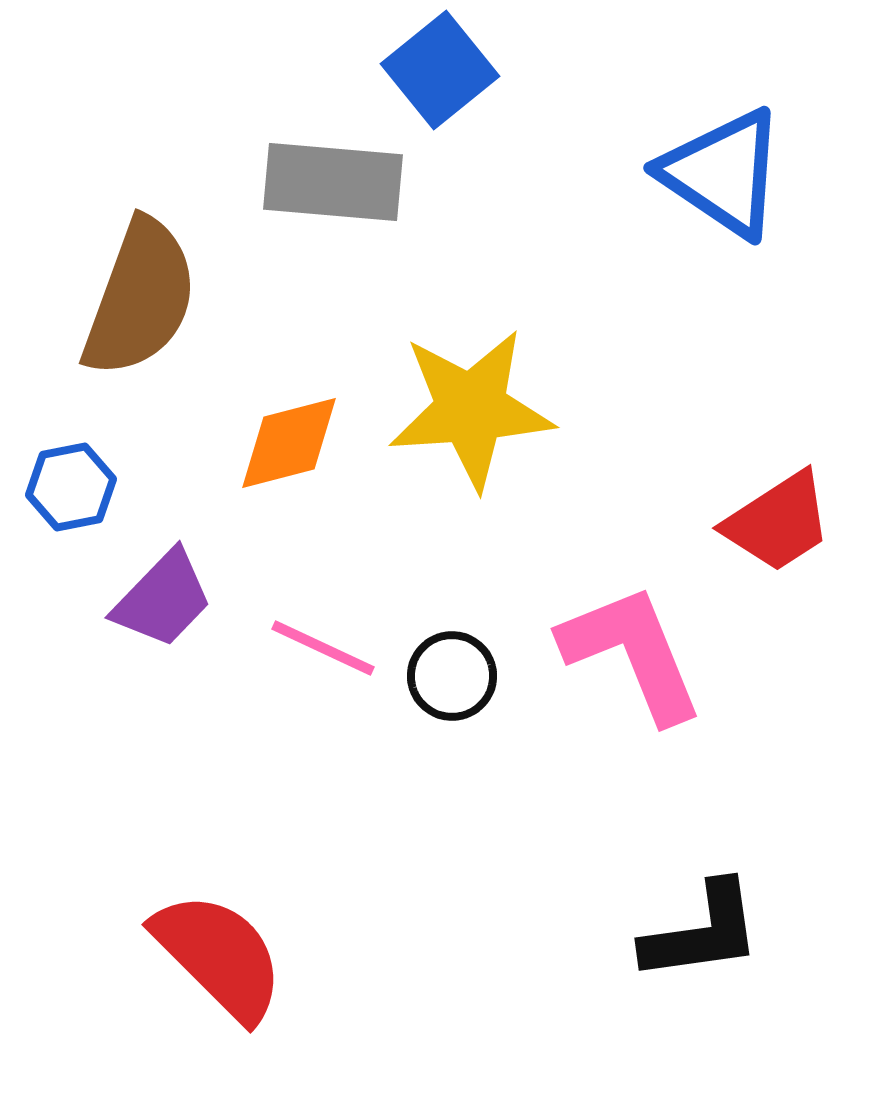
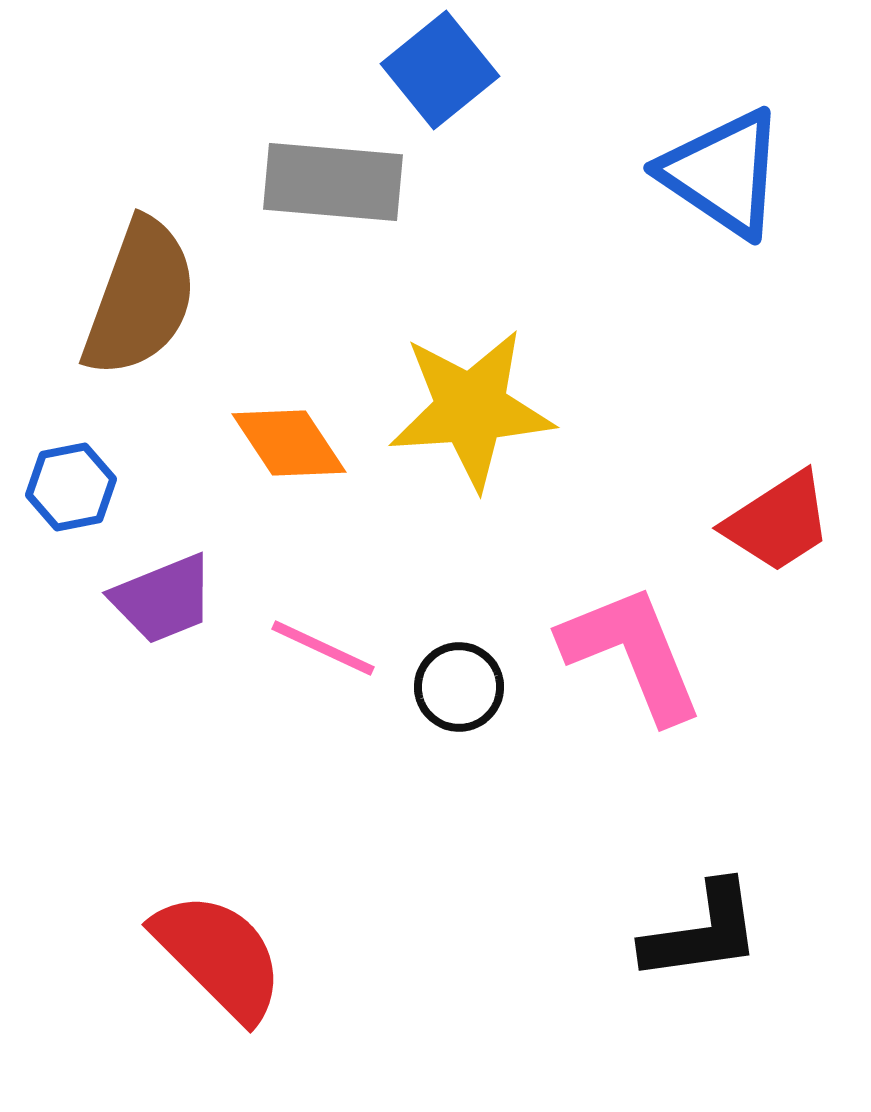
orange diamond: rotated 71 degrees clockwise
purple trapezoid: rotated 24 degrees clockwise
black circle: moved 7 px right, 11 px down
